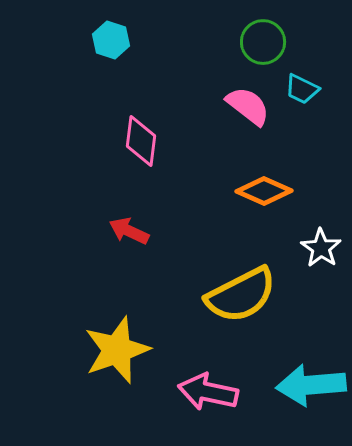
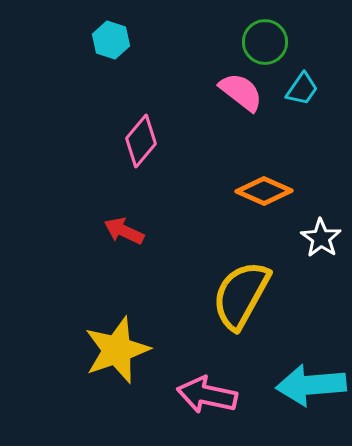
green circle: moved 2 px right
cyan trapezoid: rotated 81 degrees counterclockwise
pink semicircle: moved 7 px left, 14 px up
pink diamond: rotated 33 degrees clockwise
red arrow: moved 5 px left
white star: moved 10 px up
yellow semicircle: rotated 146 degrees clockwise
pink arrow: moved 1 px left, 3 px down
